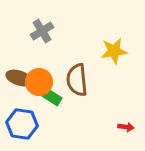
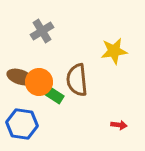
brown ellipse: moved 1 px right, 1 px up
green rectangle: moved 2 px right, 2 px up
red arrow: moved 7 px left, 2 px up
